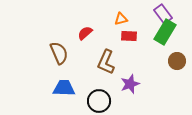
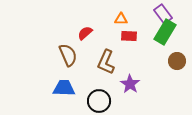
orange triangle: rotated 16 degrees clockwise
brown semicircle: moved 9 px right, 2 px down
purple star: rotated 18 degrees counterclockwise
